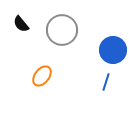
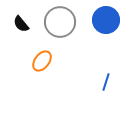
gray circle: moved 2 px left, 8 px up
blue circle: moved 7 px left, 30 px up
orange ellipse: moved 15 px up
